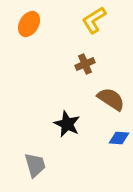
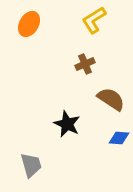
gray trapezoid: moved 4 px left
